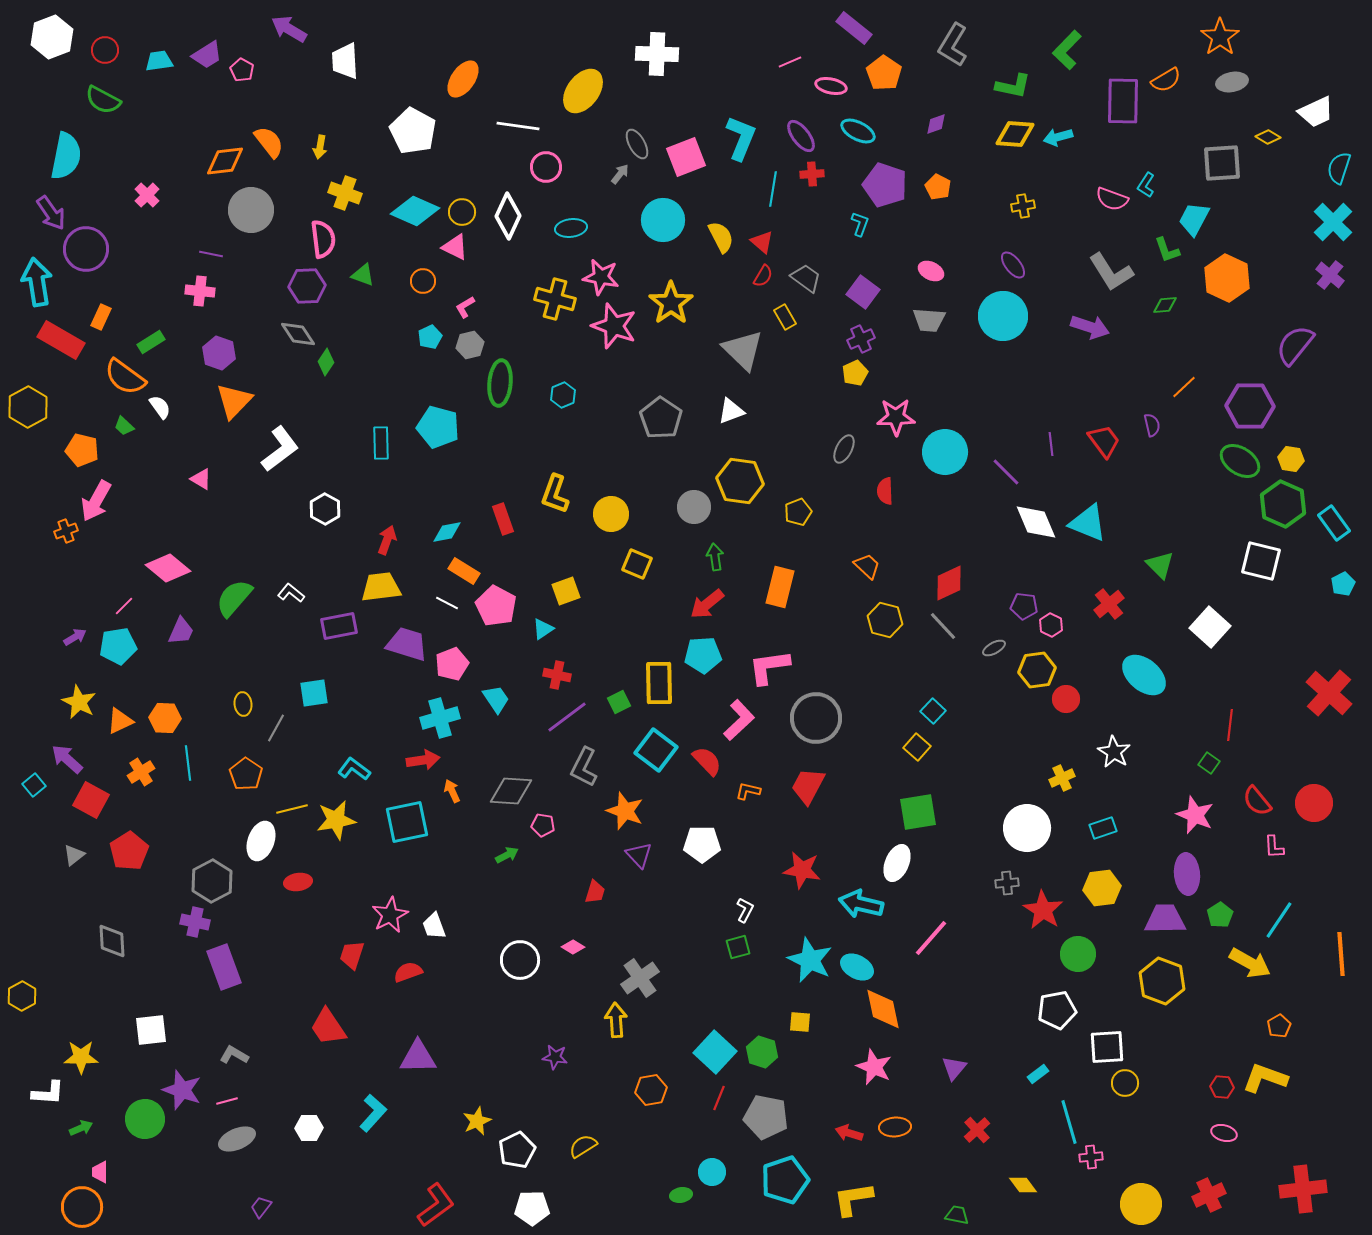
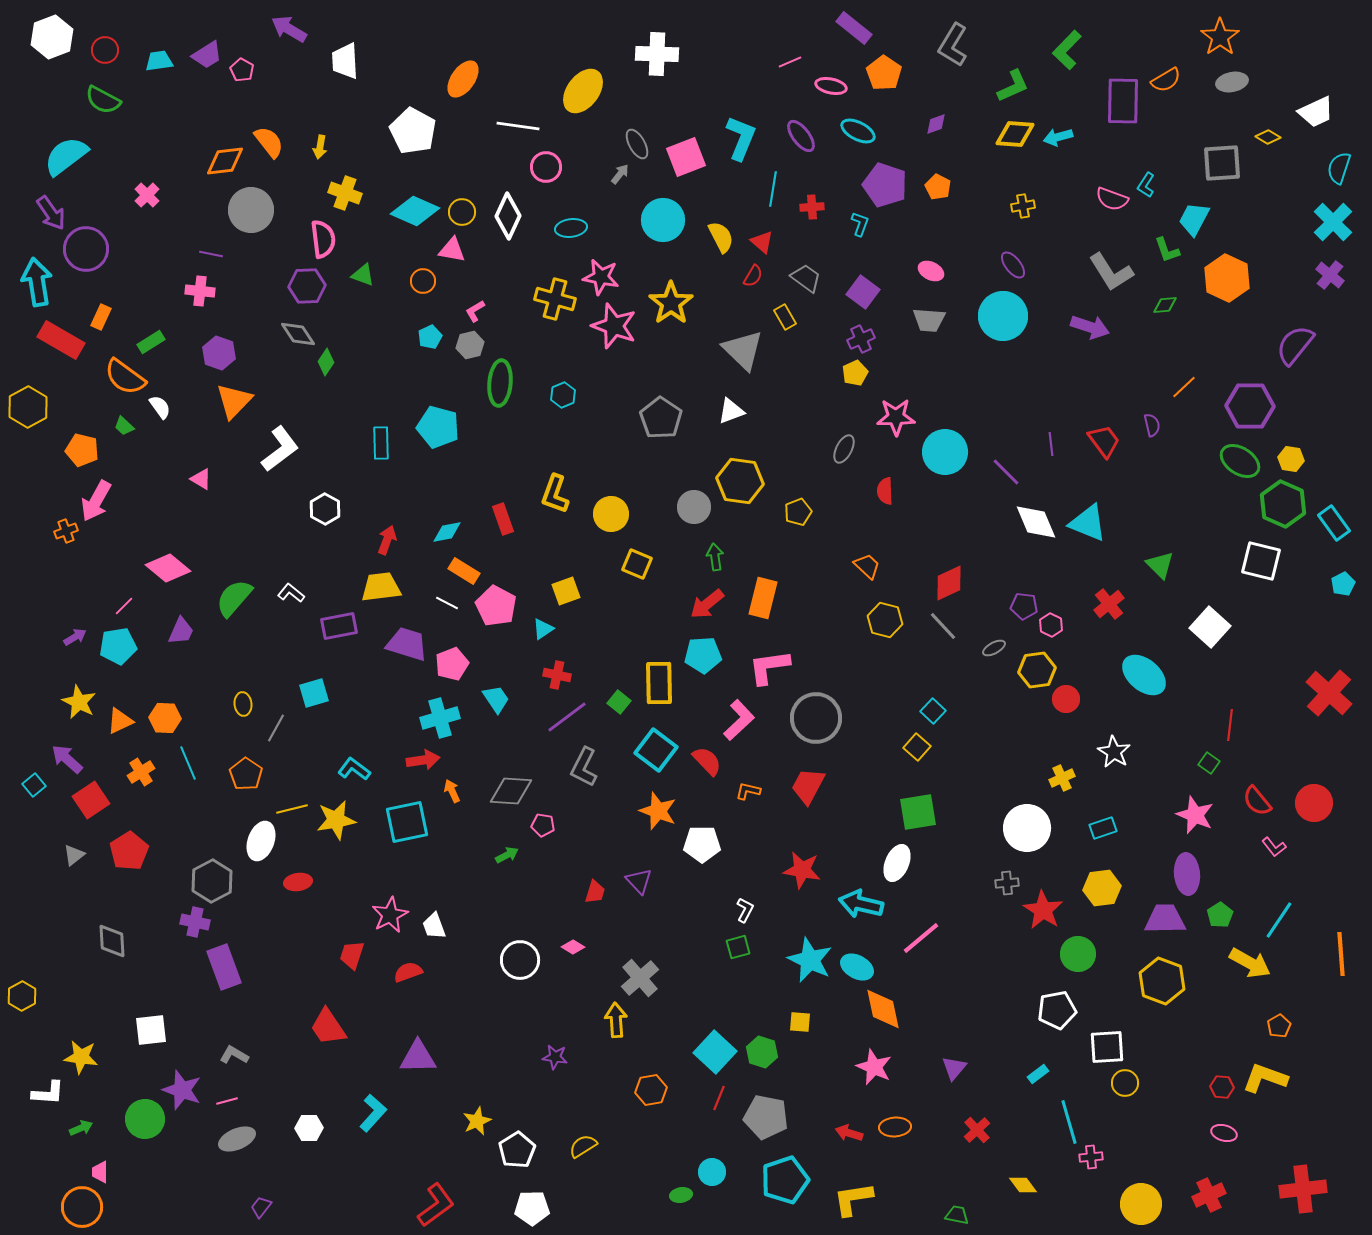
green L-shape at (1013, 86): rotated 36 degrees counterclockwise
cyan semicircle at (66, 156): rotated 138 degrees counterclockwise
red cross at (812, 174): moved 33 px down
pink triangle at (455, 247): moved 3 px left, 3 px down; rotated 16 degrees counterclockwise
red semicircle at (763, 276): moved 10 px left
pink L-shape at (465, 307): moved 10 px right, 4 px down
orange rectangle at (780, 587): moved 17 px left, 11 px down
cyan square at (314, 693): rotated 8 degrees counterclockwise
green square at (619, 702): rotated 25 degrees counterclockwise
cyan line at (188, 763): rotated 16 degrees counterclockwise
red square at (91, 800): rotated 27 degrees clockwise
orange star at (625, 811): moved 33 px right
pink L-shape at (1274, 847): rotated 35 degrees counterclockwise
purple triangle at (639, 855): moved 26 px down
pink line at (931, 938): moved 10 px left; rotated 9 degrees clockwise
gray cross at (640, 978): rotated 6 degrees counterclockwise
yellow star at (81, 1057): rotated 8 degrees clockwise
white pentagon at (517, 1150): rotated 6 degrees counterclockwise
